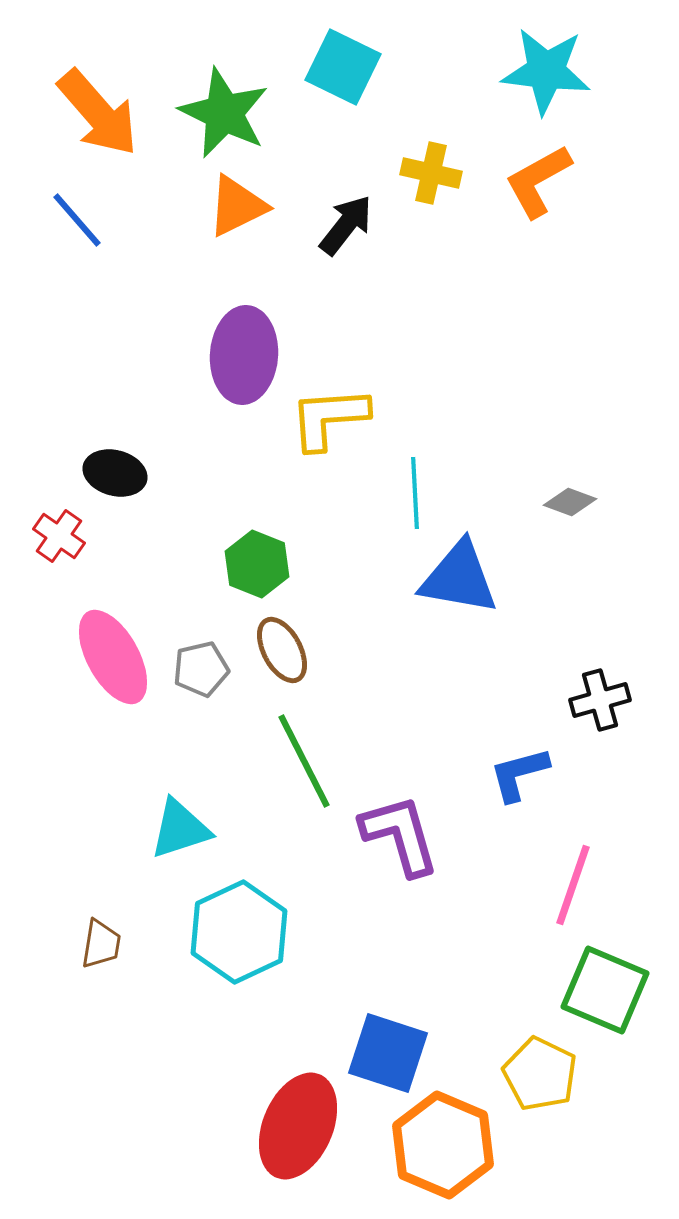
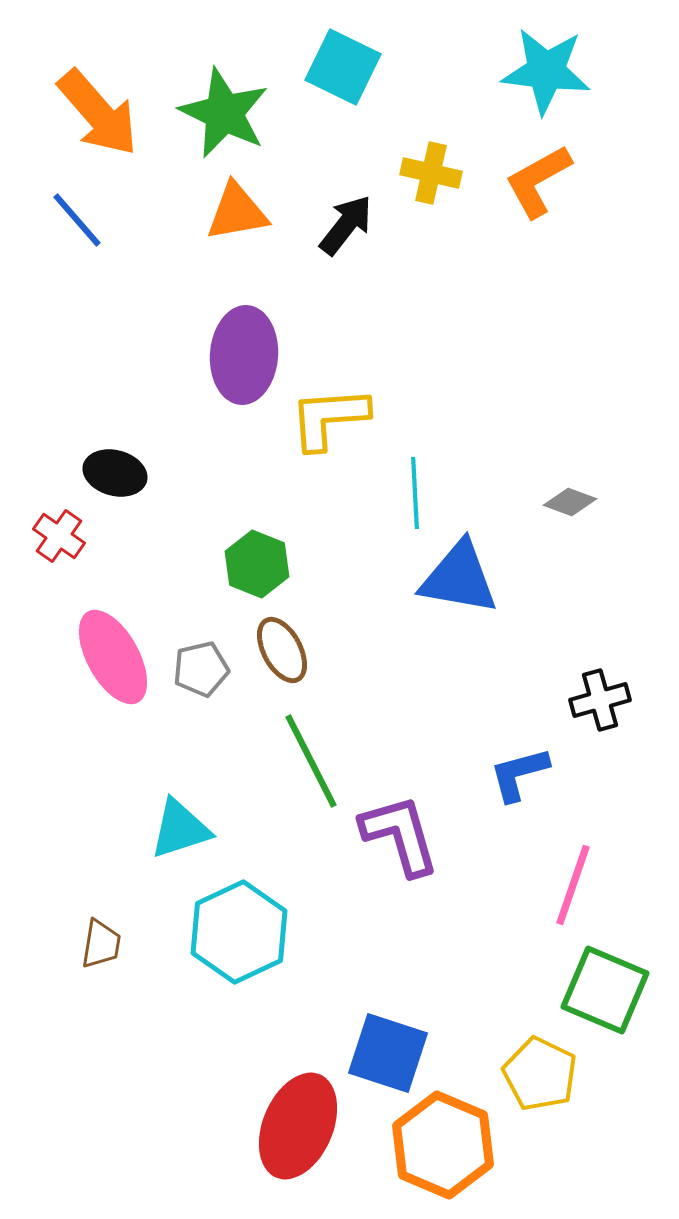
orange triangle: moved 6 px down; rotated 16 degrees clockwise
green line: moved 7 px right
